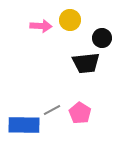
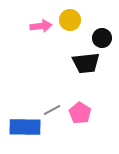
pink arrow: rotated 10 degrees counterclockwise
blue rectangle: moved 1 px right, 2 px down
